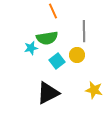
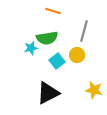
orange line: rotated 49 degrees counterclockwise
gray line: rotated 15 degrees clockwise
